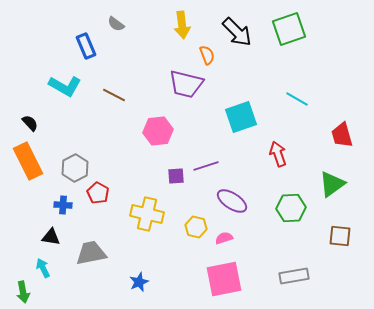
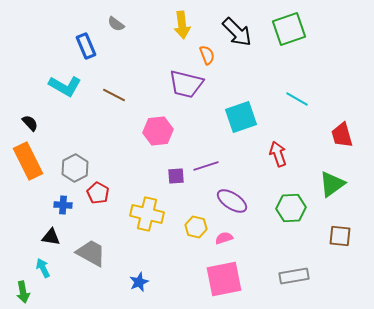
gray trapezoid: rotated 40 degrees clockwise
